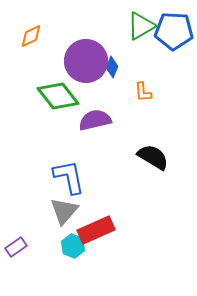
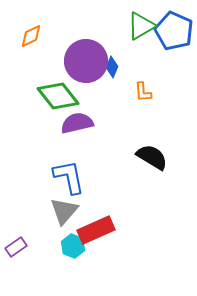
blue pentagon: rotated 21 degrees clockwise
purple semicircle: moved 18 px left, 3 px down
black semicircle: moved 1 px left
